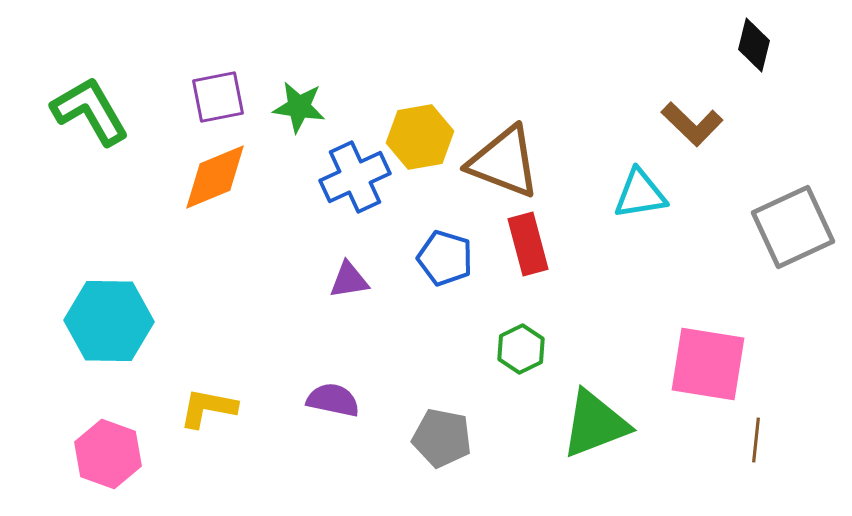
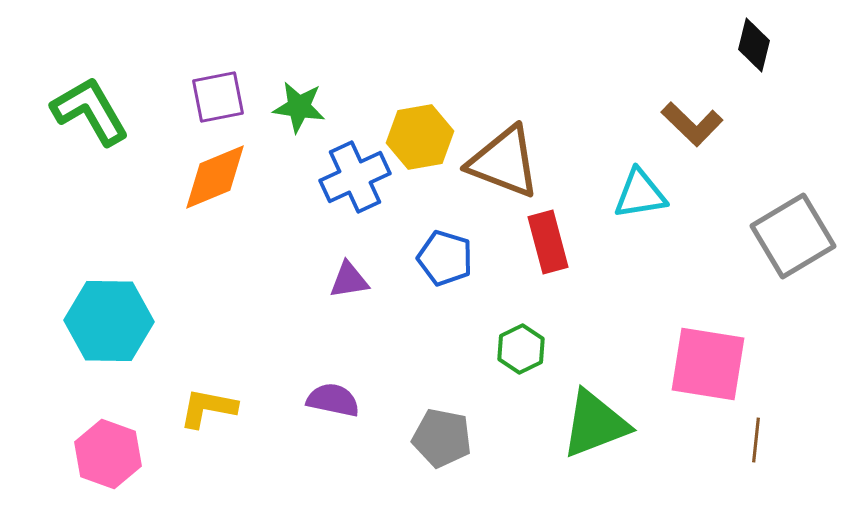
gray square: moved 9 px down; rotated 6 degrees counterclockwise
red rectangle: moved 20 px right, 2 px up
